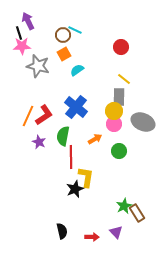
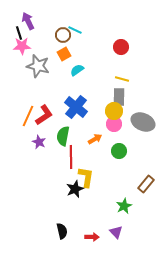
yellow line: moved 2 px left; rotated 24 degrees counterclockwise
brown rectangle: moved 9 px right, 29 px up; rotated 72 degrees clockwise
